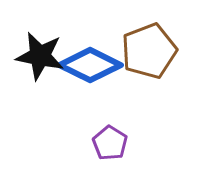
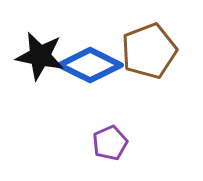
purple pentagon: rotated 16 degrees clockwise
